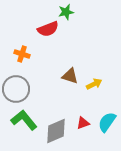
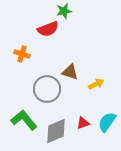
green star: moved 2 px left, 1 px up
brown triangle: moved 4 px up
yellow arrow: moved 2 px right
gray circle: moved 31 px right
